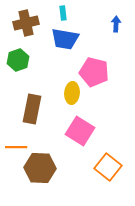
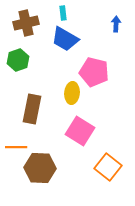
blue trapezoid: rotated 20 degrees clockwise
